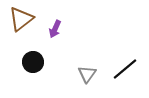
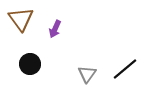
brown triangle: rotated 28 degrees counterclockwise
black circle: moved 3 px left, 2 px down
